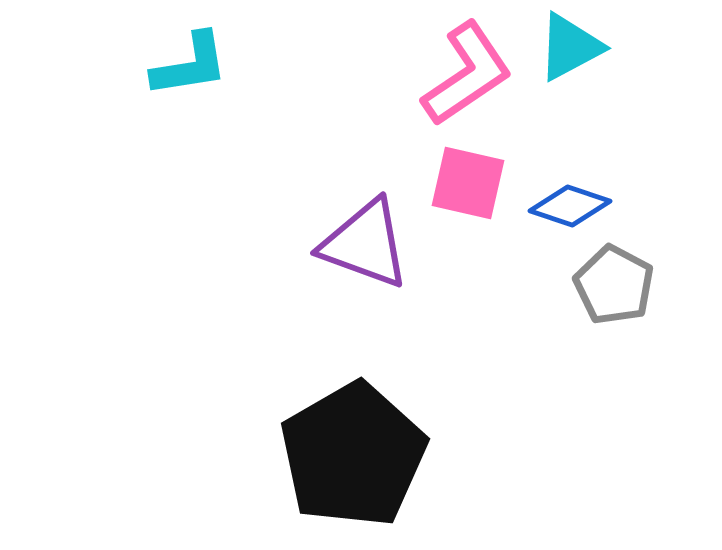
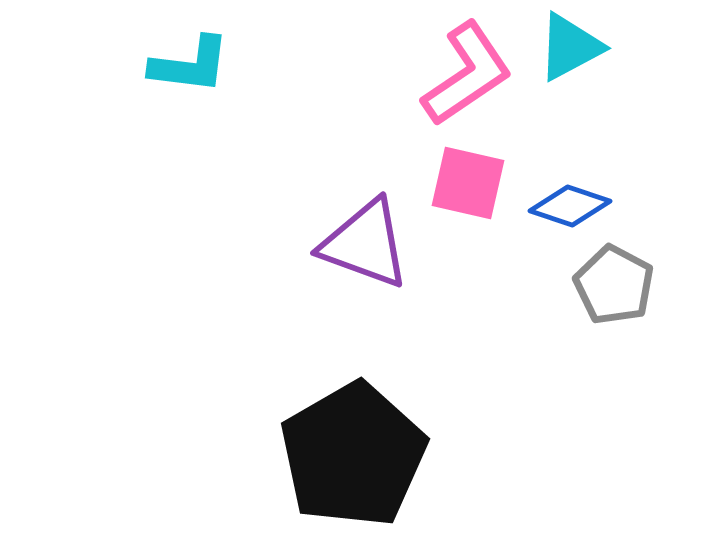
cyan L-shape: rotated 16 degrees clockwise
